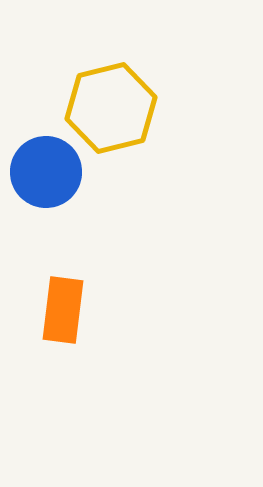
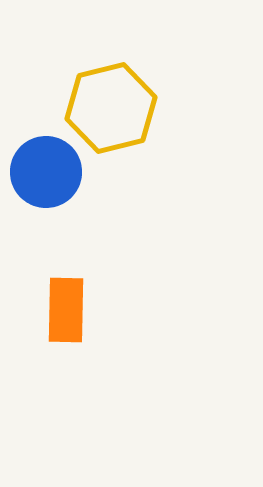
orange rectangle: moved 3 px right; rotated 6 degrees counterclockwise
